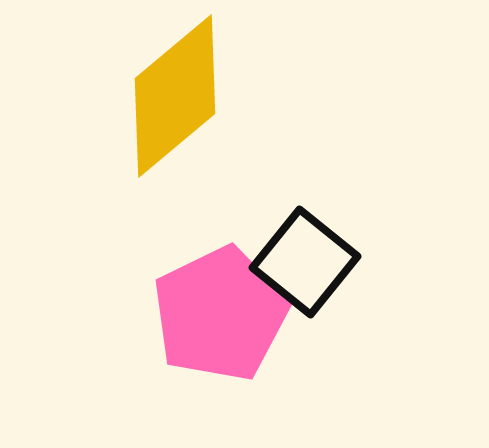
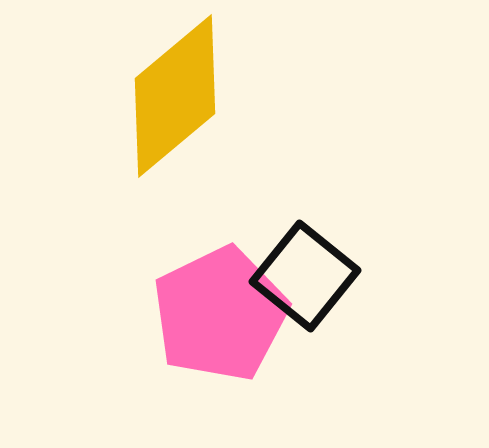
black square: moved 14 px down
